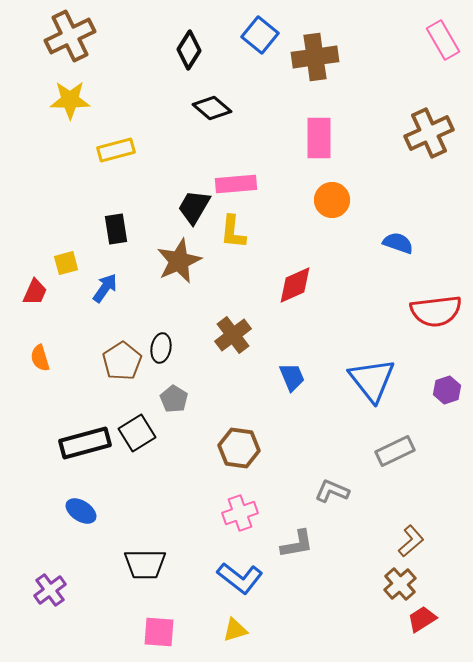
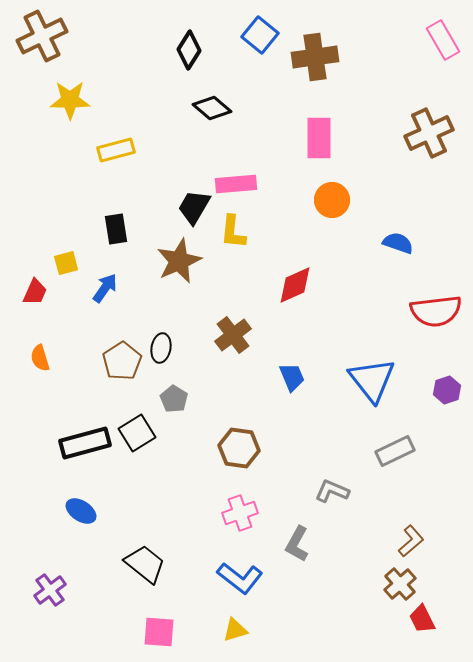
brown cross at (70, 36): moved 28 px left
gray L-shape at (297, 544): rotated 129 degrees clockwise
black trapezoid at (145, 564): rotated 141 degrees counterclockwise
red trapezoid at (422, 619): rotated 84 degrees counterclockwise
